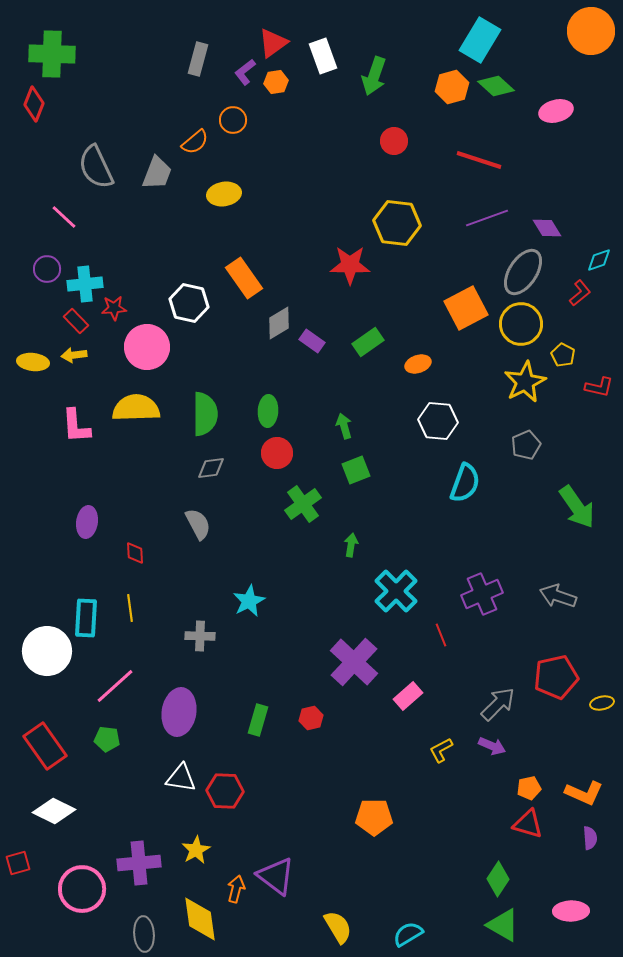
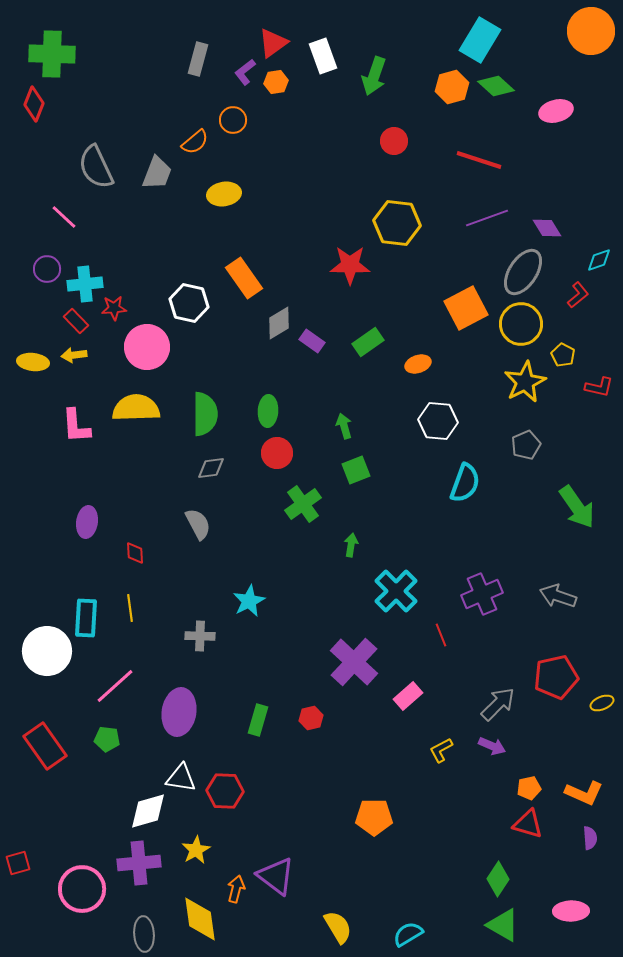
red L-shape at (580, 293): moved 2 px left, 2 px down
yellow ellipse at (602, 703): rotated 10 degrees counterclockwise
white diamond at (54, 811): moved 94 px right; rotated 42 degrees counterclockwise
